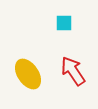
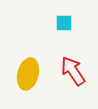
yellow ellipse: rotated 48 degrees clockwise
